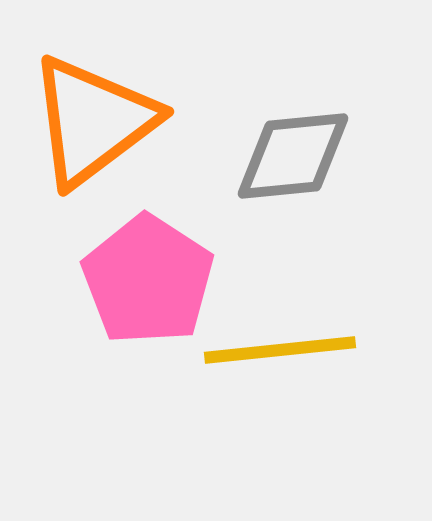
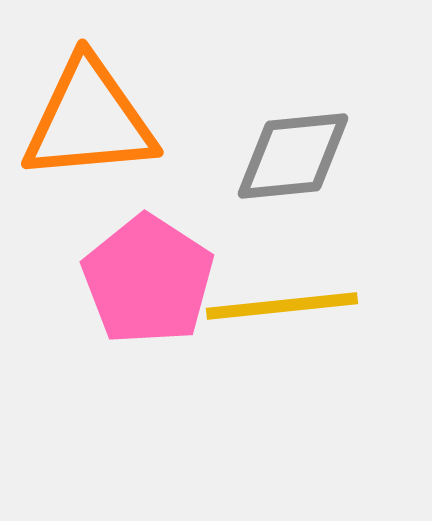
orange triangle: moved 4 px left, 1 px up; rotated 32 degrees clockwise
yellow line: moved 2 px right, 44 px up
